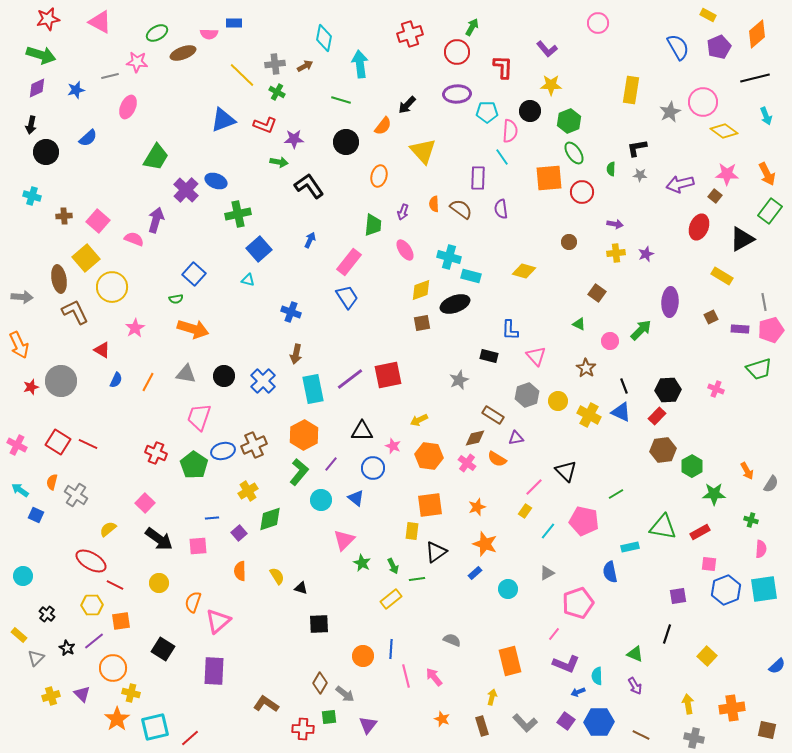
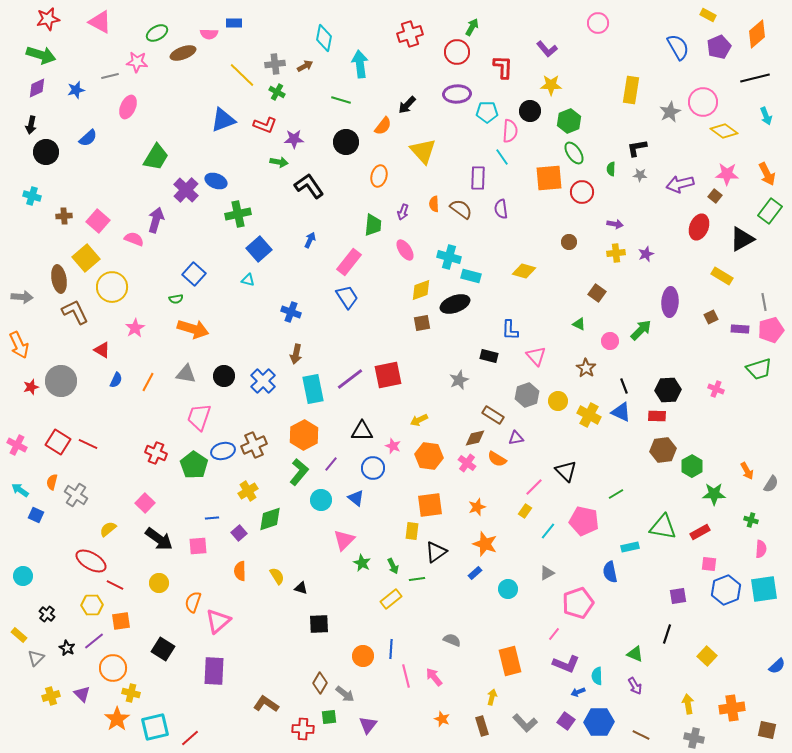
red rectangle at (657, 416): rotated 48 degrees clockwise
